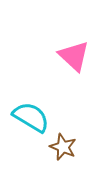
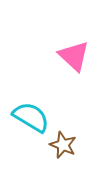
brown star: moved 2 px up
